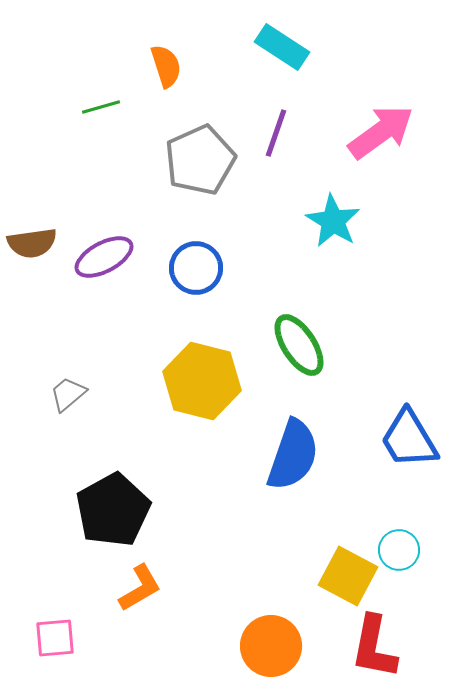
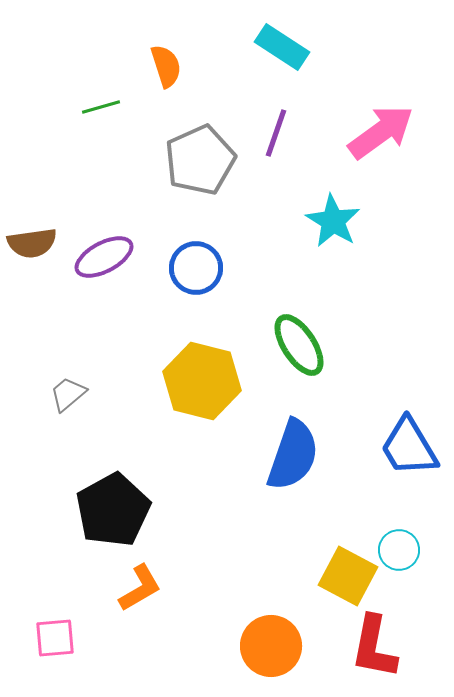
blue trapezoid: moved 8 px down
